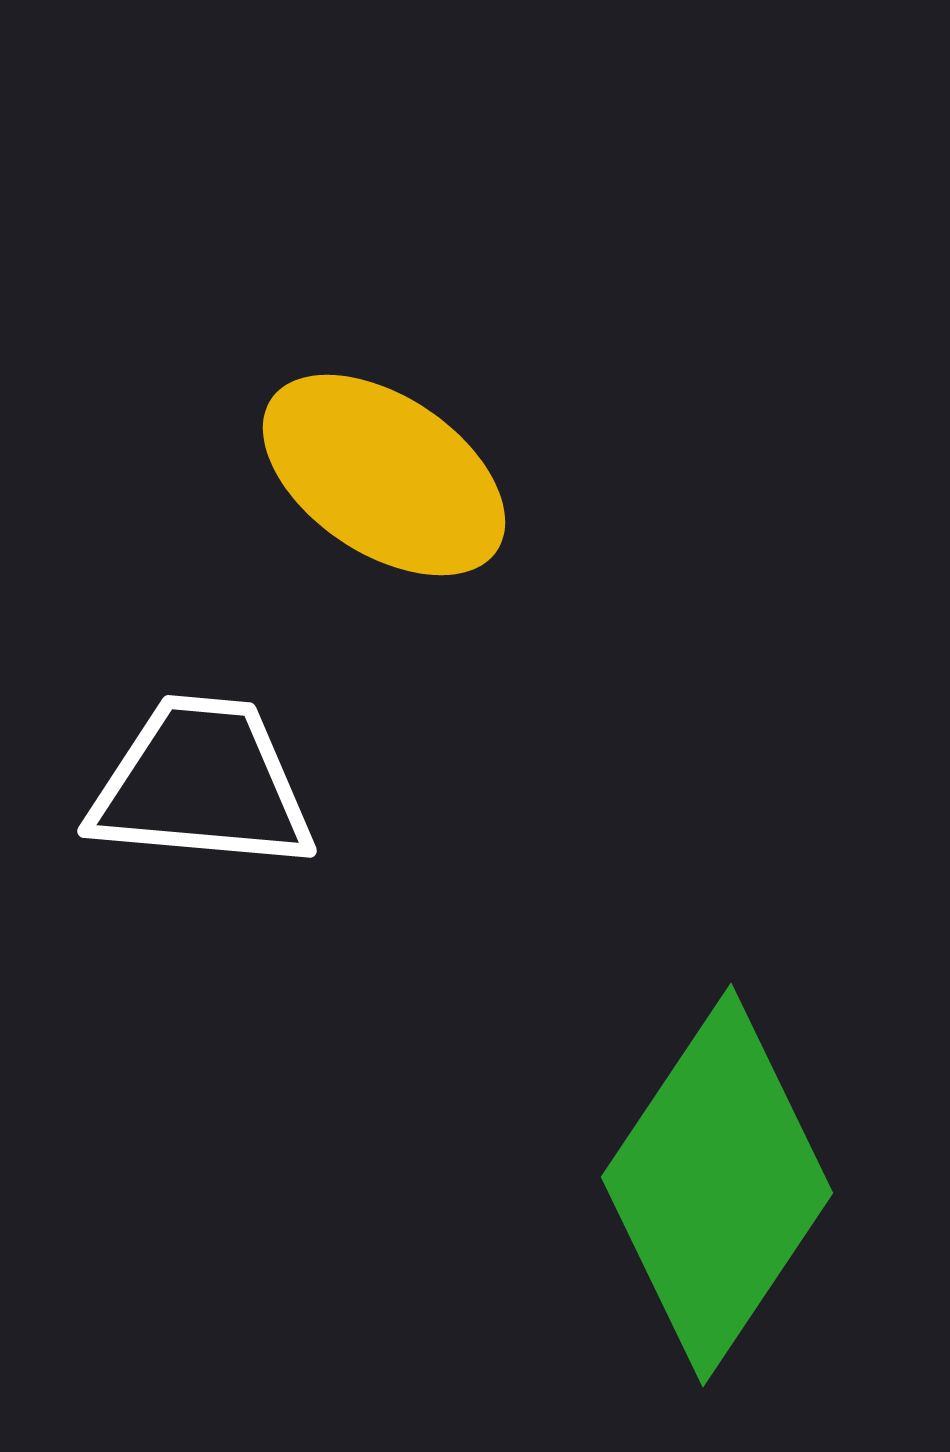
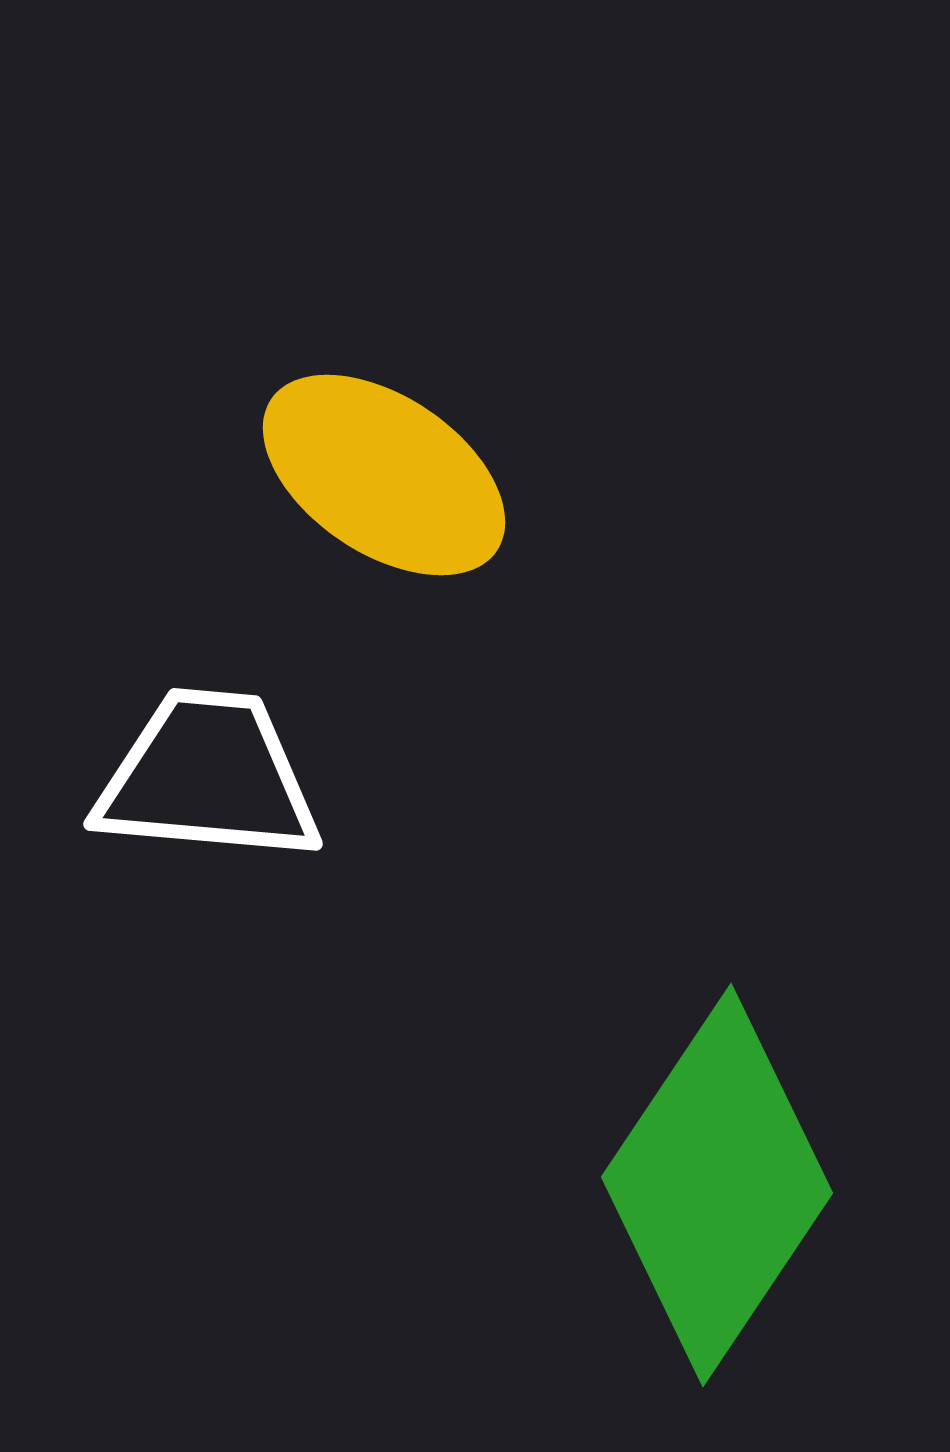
white trapezoid: moved 6 px right, 7 px up
